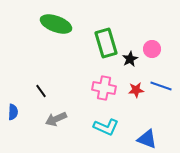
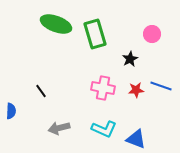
green rectangle: moved 11 px left, 9 px up
pink circle: moved 15 px up
pink cross: moved 1 px left
blue semicircle: moved 2 px left, 1 px up
gray arrow: moved 3 px right, 9 px down; rotated 10 degrees clockwise
cyan L-shape: moved 2 px left, 2 px down
blue triangle: moved 11 px left
